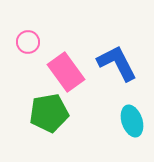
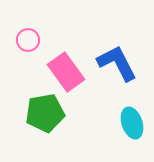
pink circle: moved 2 px up
green pentagon: moved 4 px left
cyan ellipse: moved 2 px down
